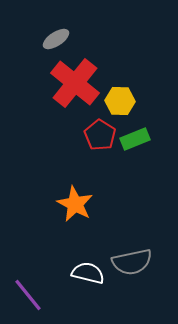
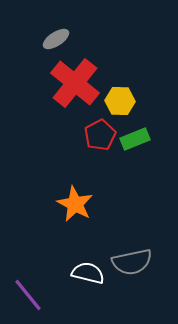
red pentagon: rotated 12 degrees clockwise
